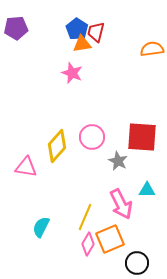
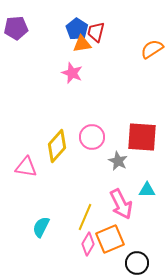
orange semicircle: rotated 25 degrees counterclockwise
